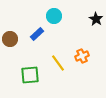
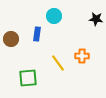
black star: rotated 24 degrees counterclockwise
blue rectangle: rotated 40 degrees counterclockwise
brown circle: moved 1 px right
orange cross: rotated 24 degrees clockwise
green square: moved 2 px left, 3 px down
